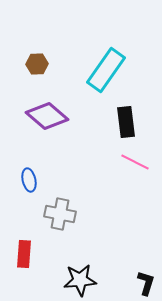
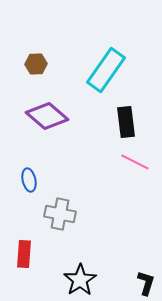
brown hexagon: moved 1 px left
black star: rotated 28 degrees counterclockwise
